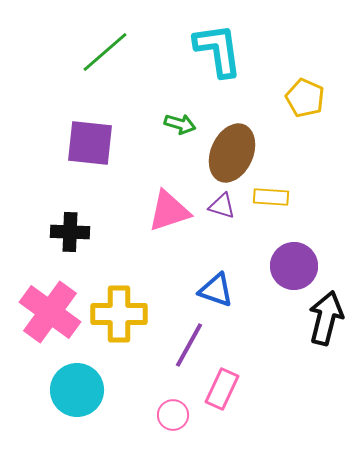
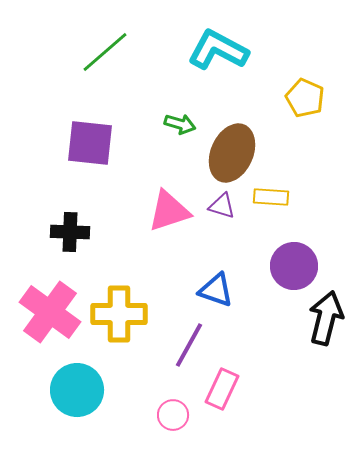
cyan L-shape: rotated 54 degrees counterclockwise
